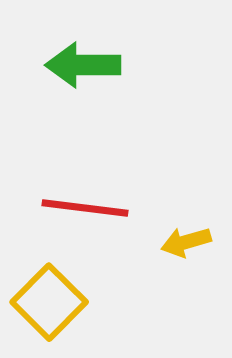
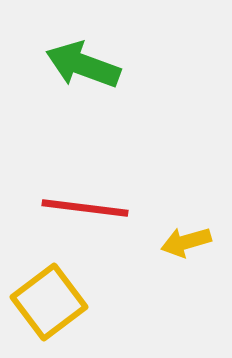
green arrow: rotated 20 degrees clockwise
yellow square: rotated 8 degrees clockwise
